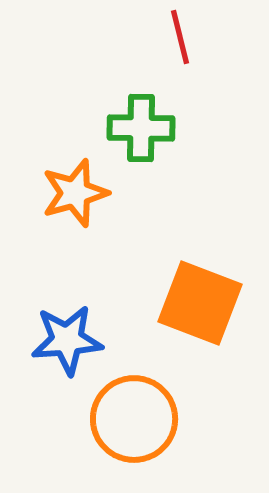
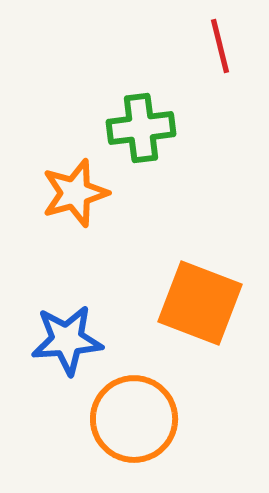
red line: moved 40 px right, 9 px down
green cross: rotated 8 degrees counterclockwise
